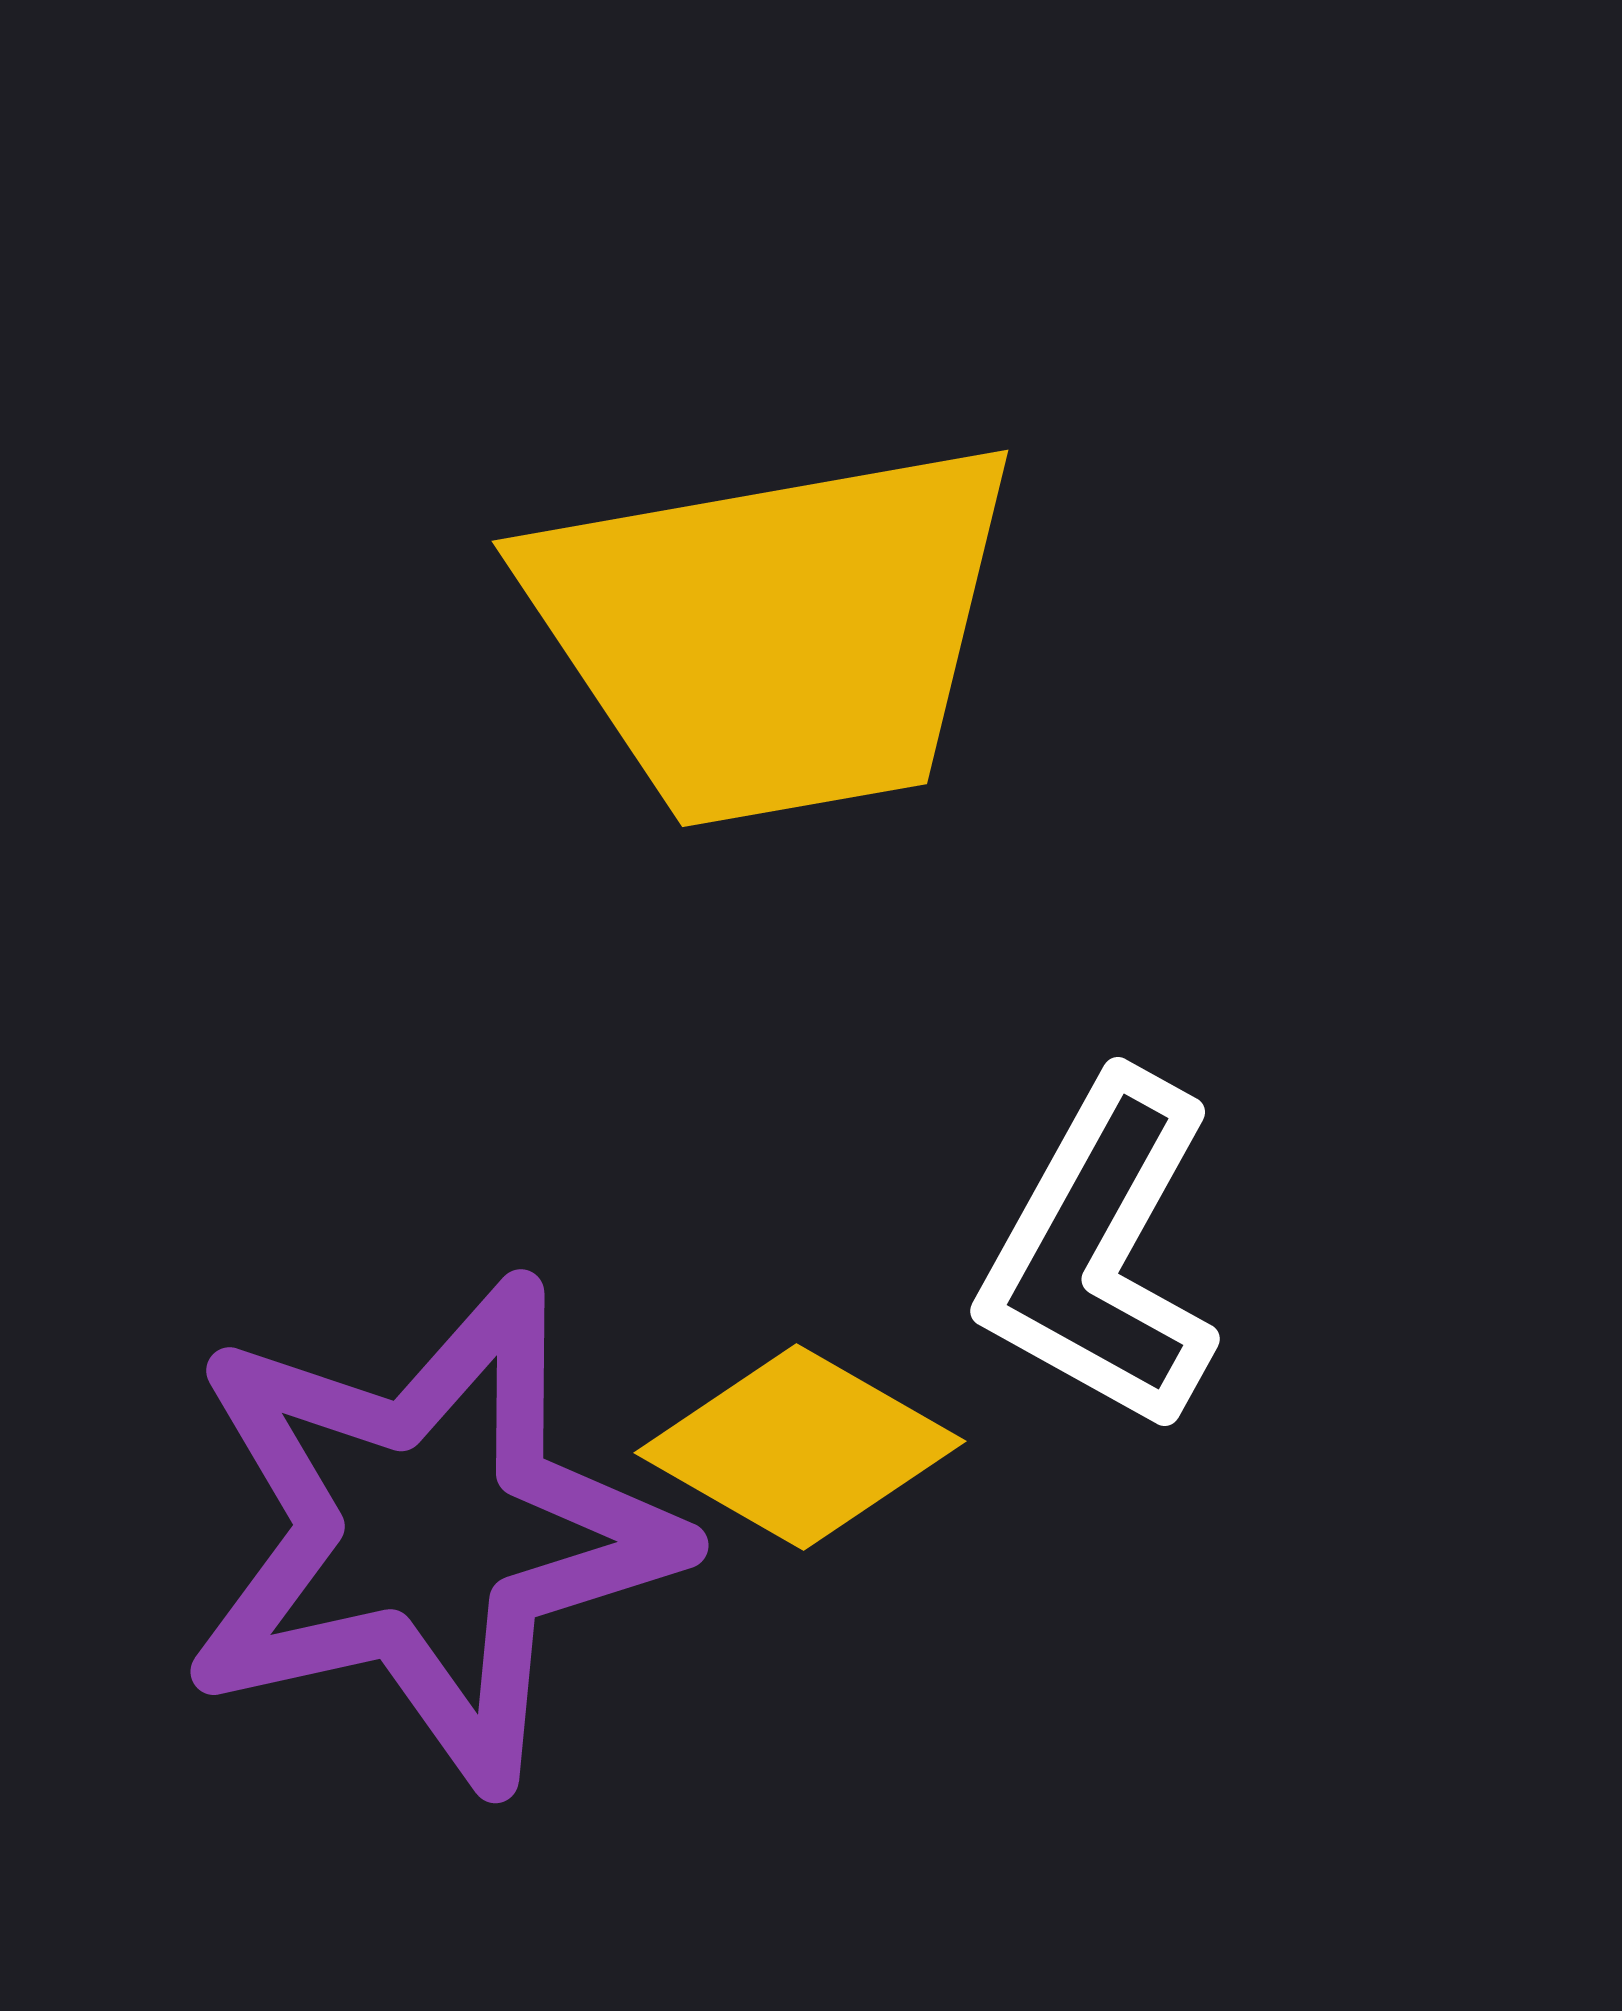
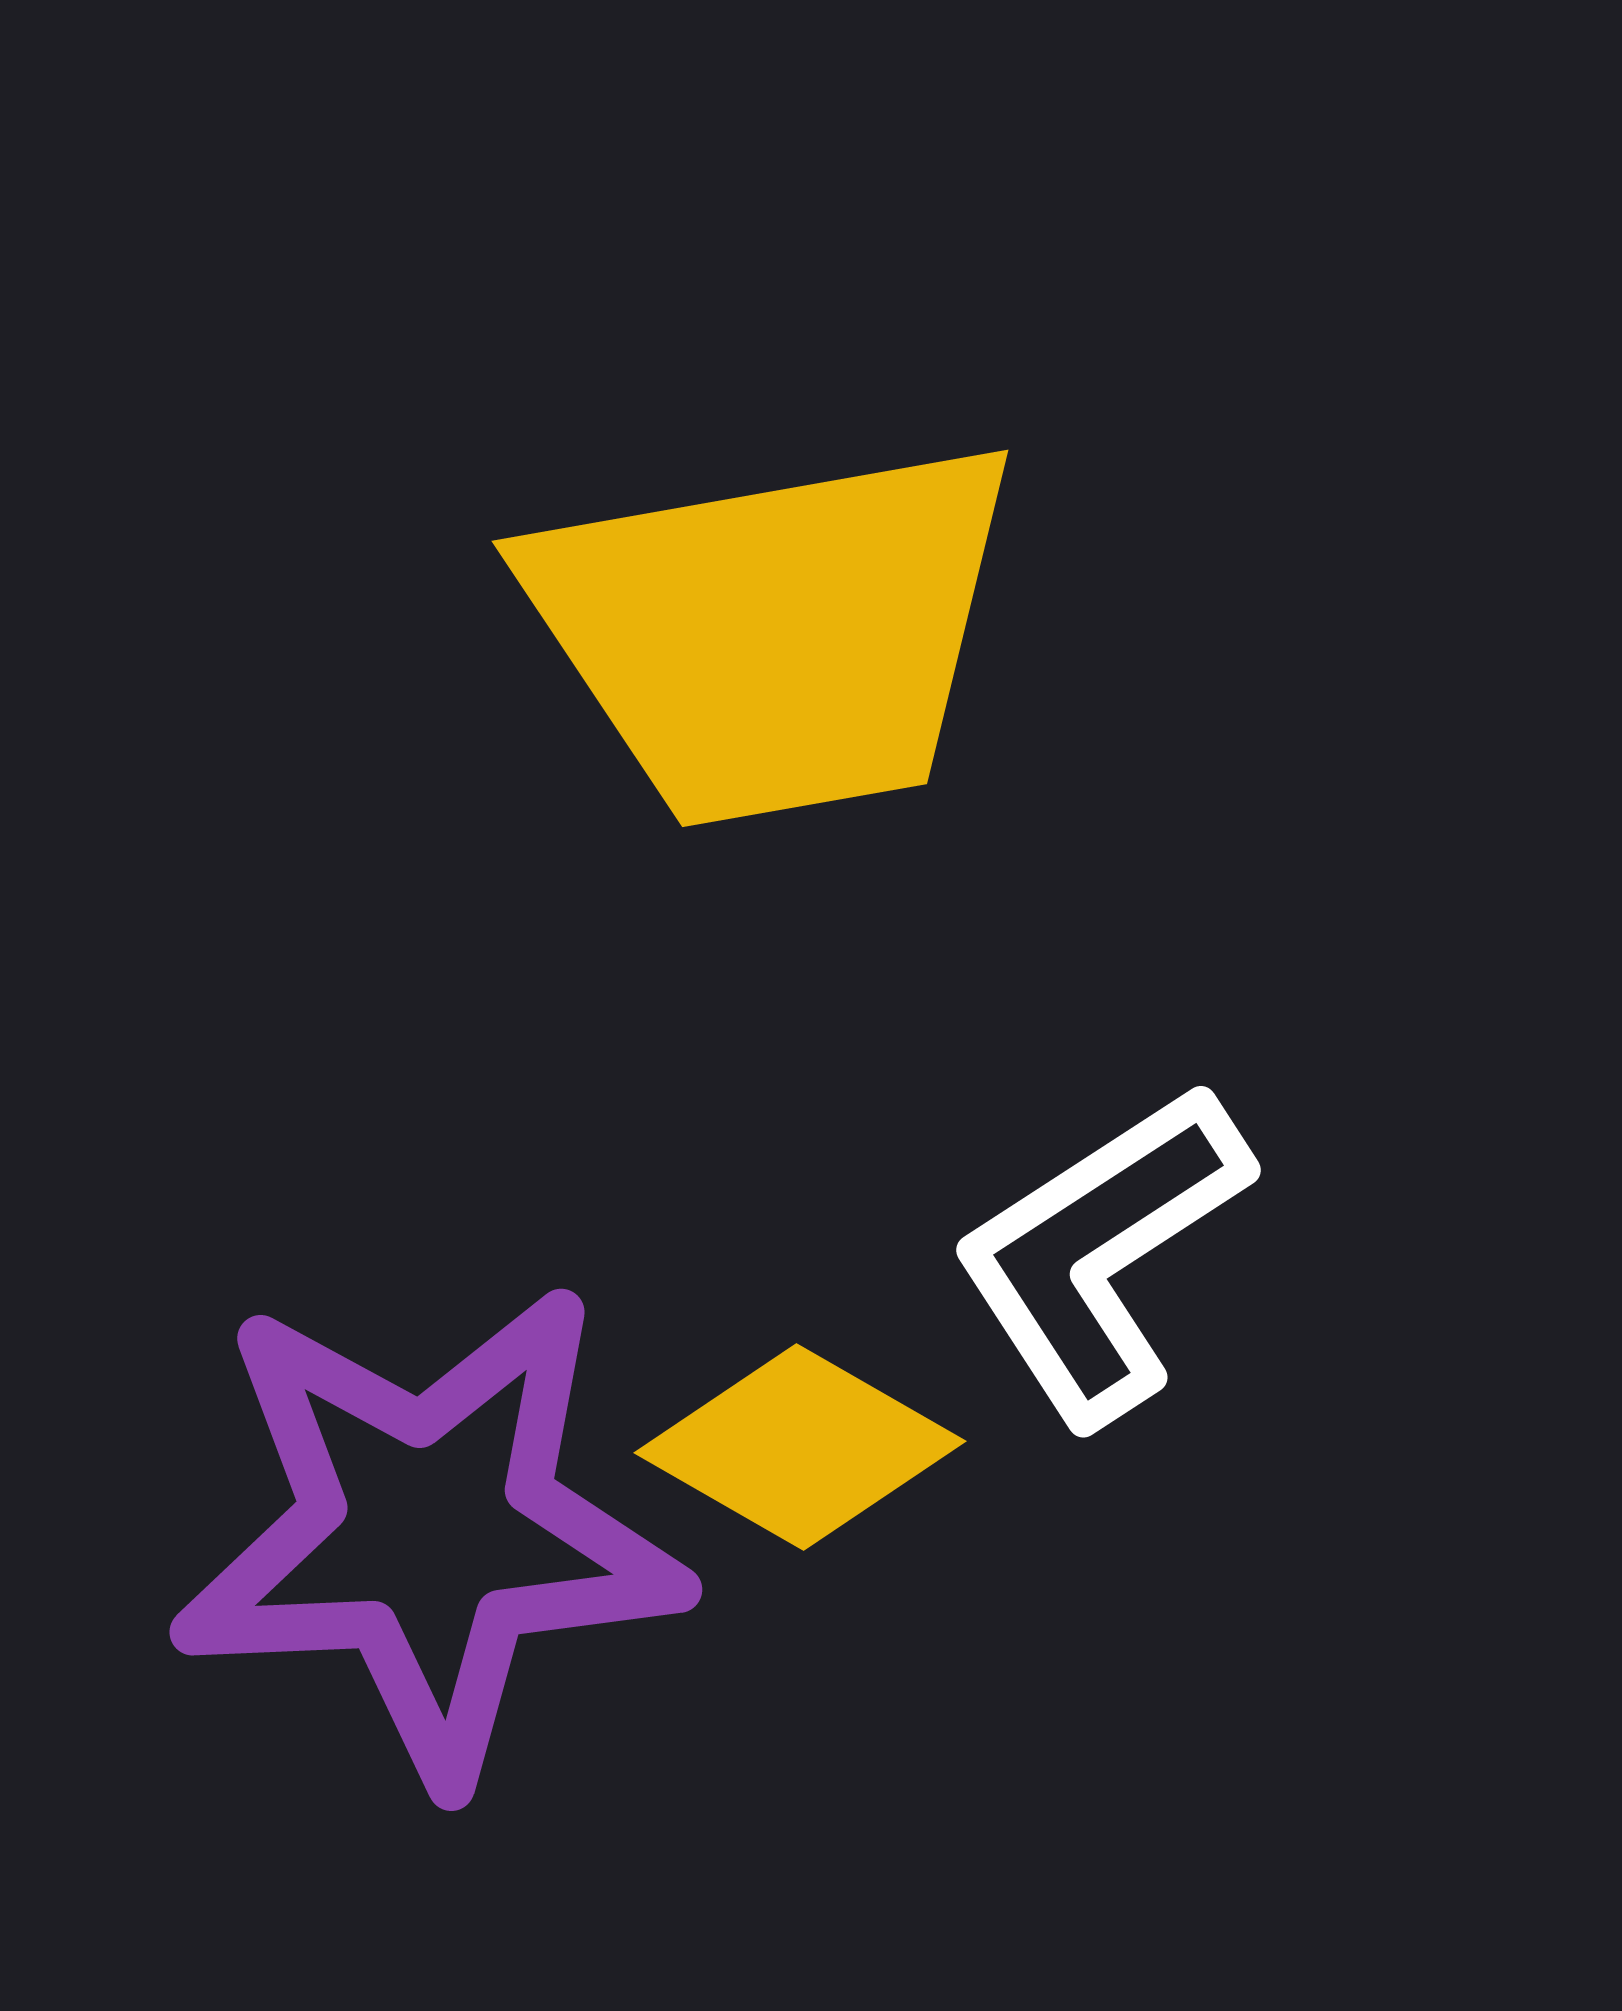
white L-shape: rotated 28 degrees clockwise
purple star: rotated 10 degrees clockwise
